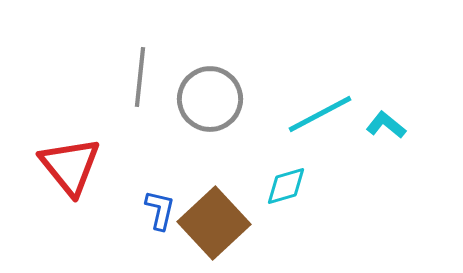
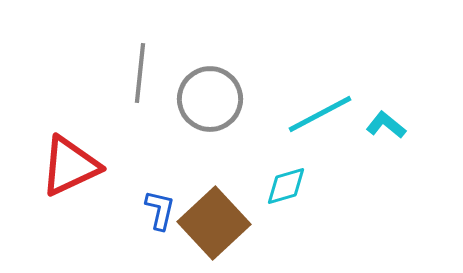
gray line: moved 4 px up
red triangle: rotated 44 degrees clockwise
